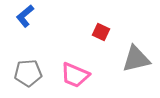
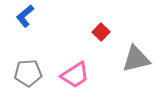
red square: rotated 18 degrees clockwise
pink trapezoid: rotated 56 degrees counterclockwise
